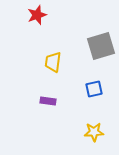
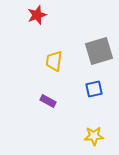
gray square: moved 2 px left, 5 px down
yellow trapezoid: moved 1 px right, 1 px up
purple rectangle: rotated 21 degrees clockwise
yellow star: moved 4 px down
